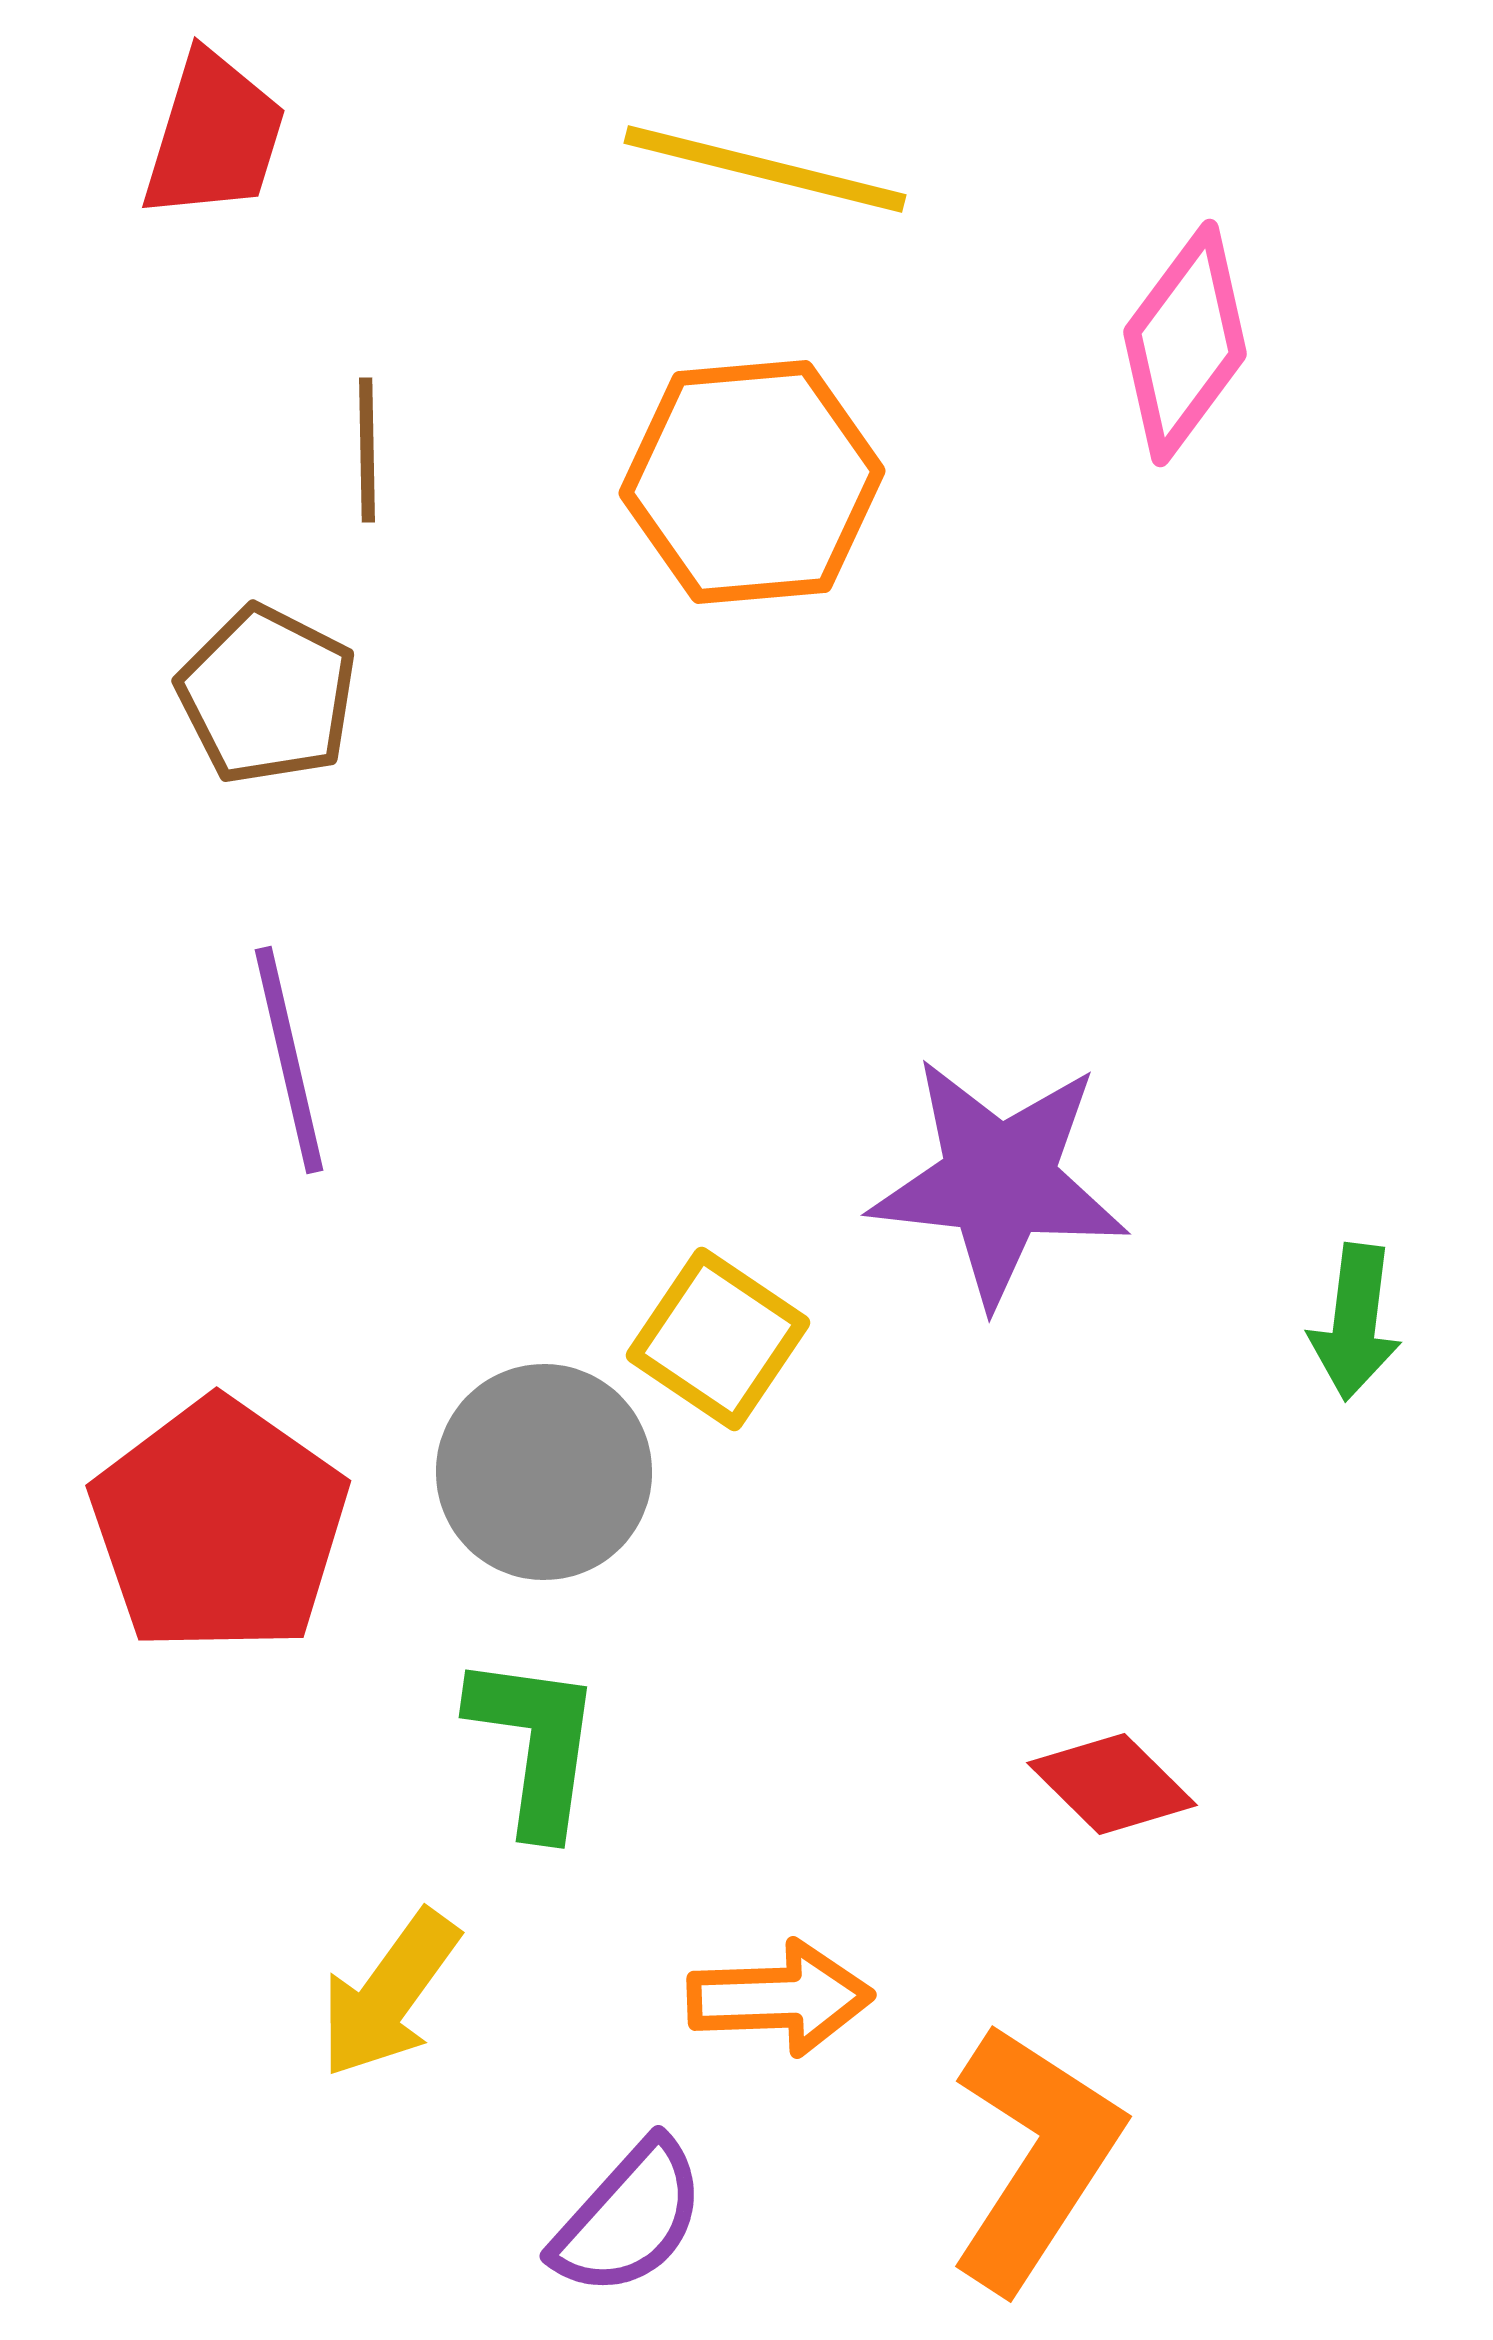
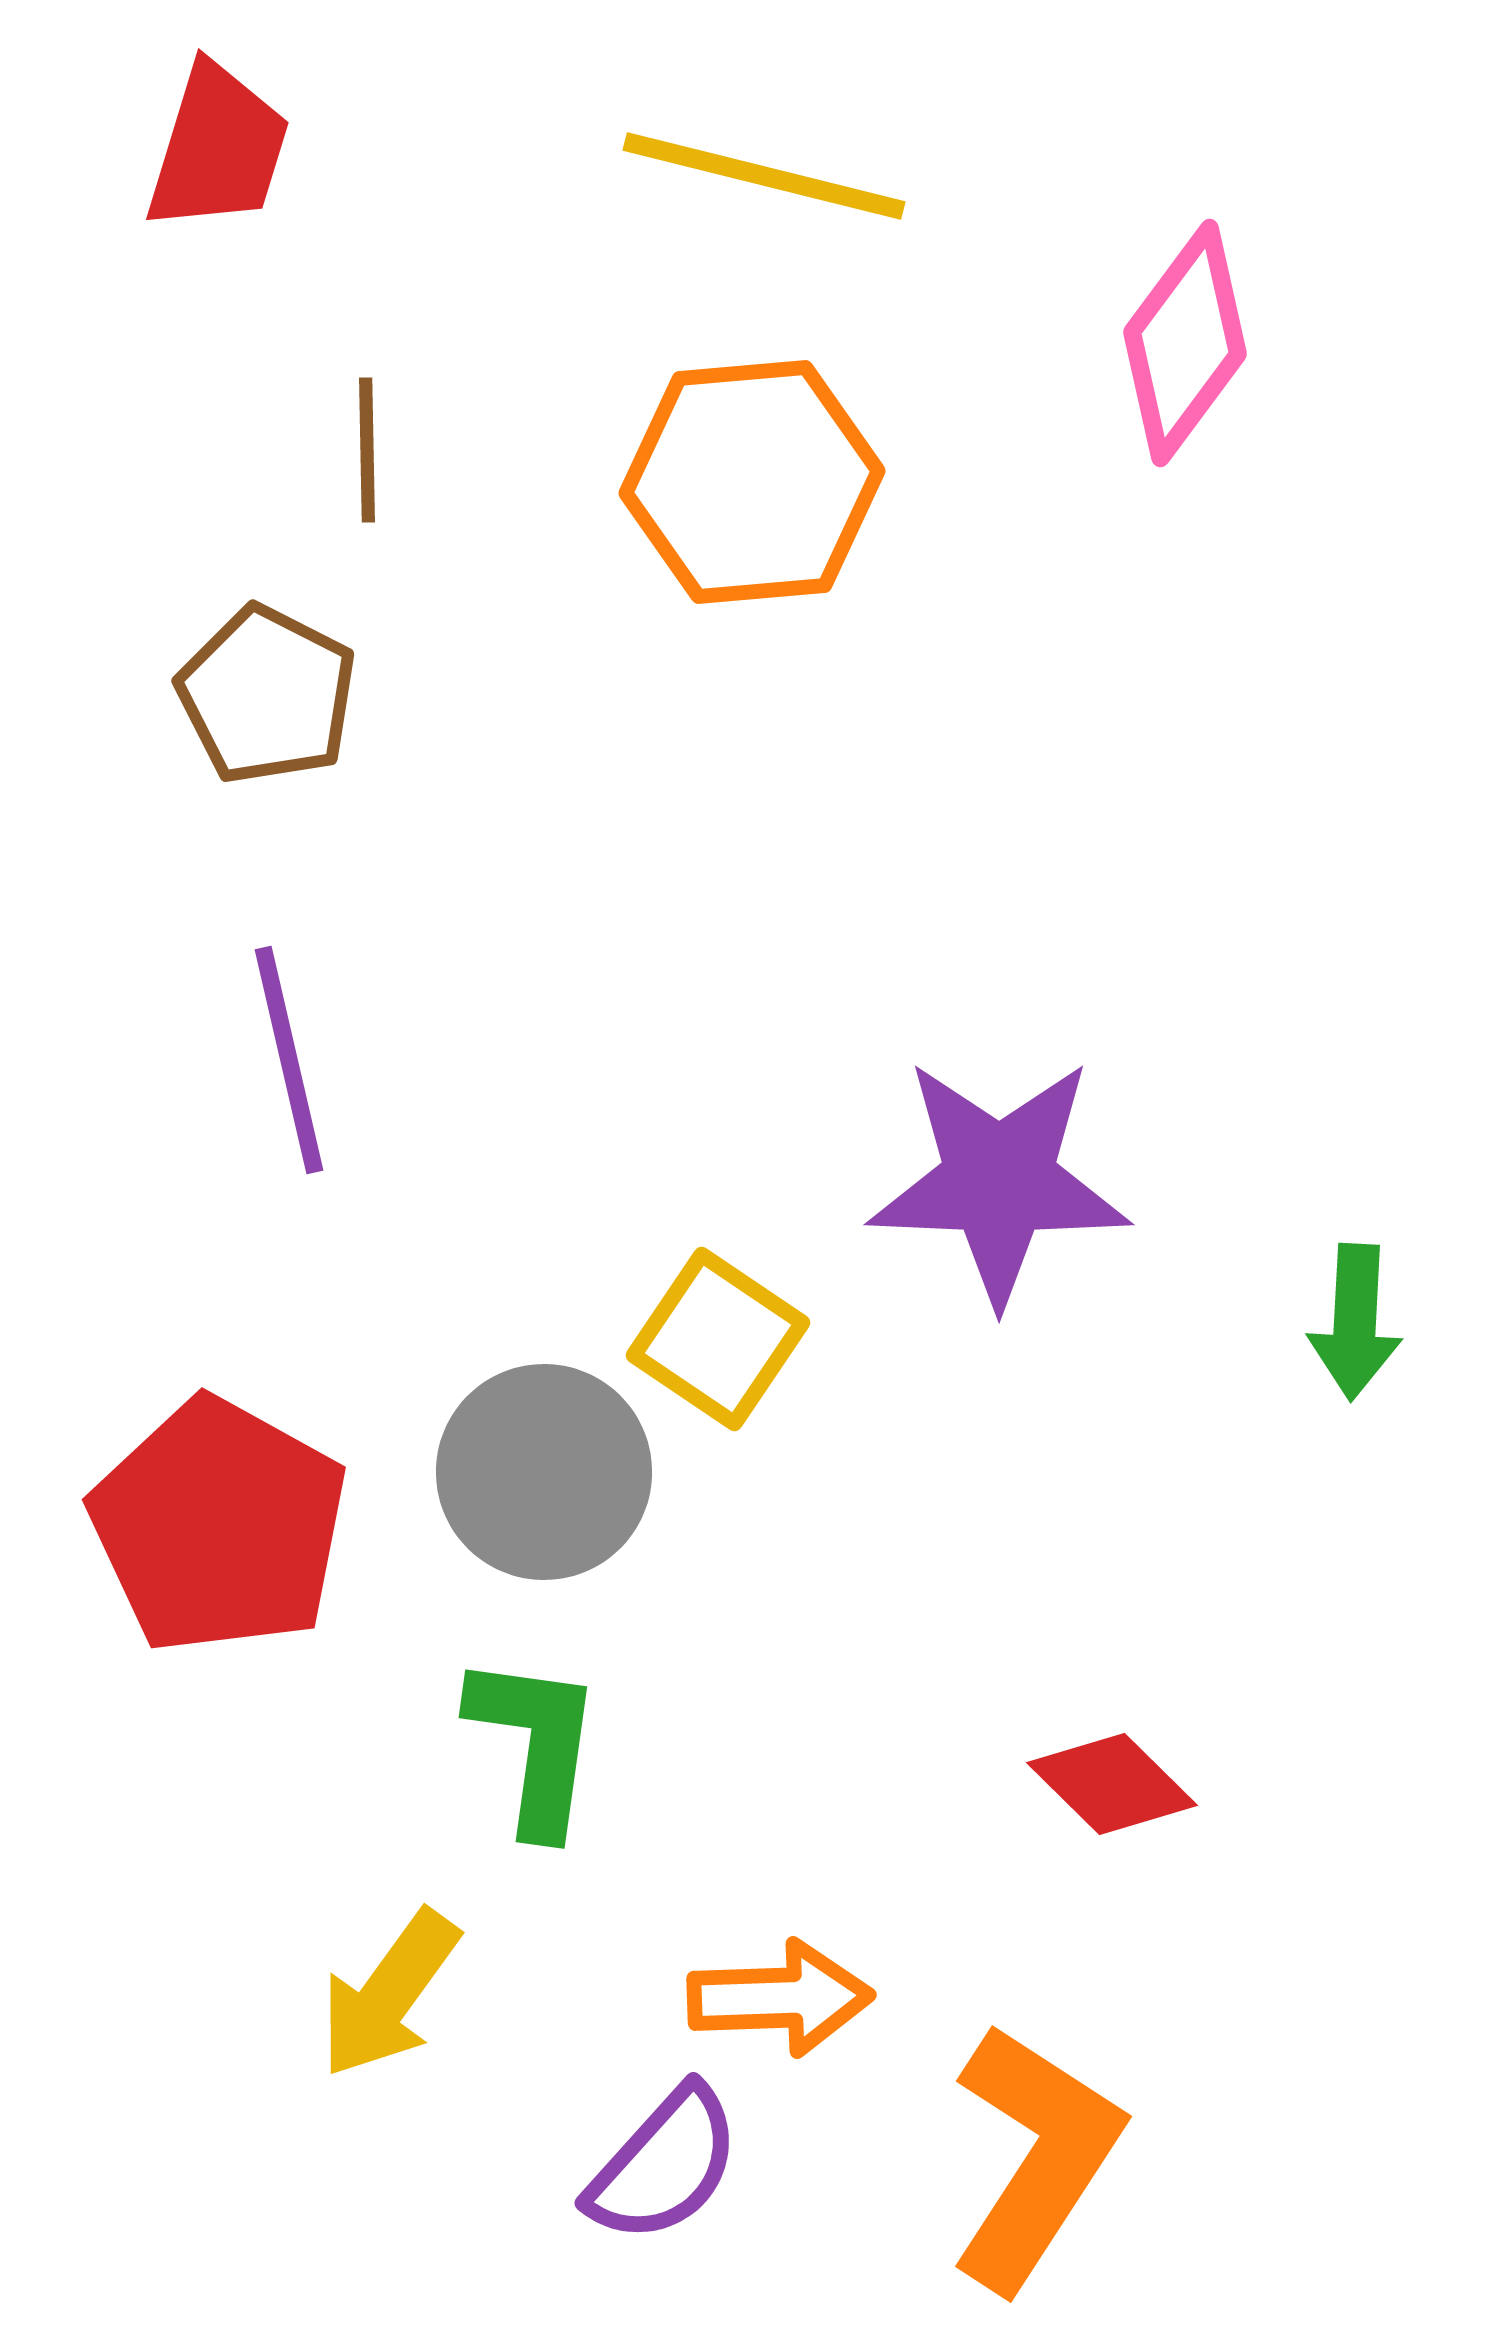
red trapezoid: moved 4 px right, 12 px down
yellow line: moved 1 px left, 7 px down
purple star: rotated 4 degrees counterclockwise
green arrow: rotated 4 degrees counterclockwise
red pentagon: rotated 6 degrees counterclockwise
purple semicircle: moved 35 px right, 53 px up
